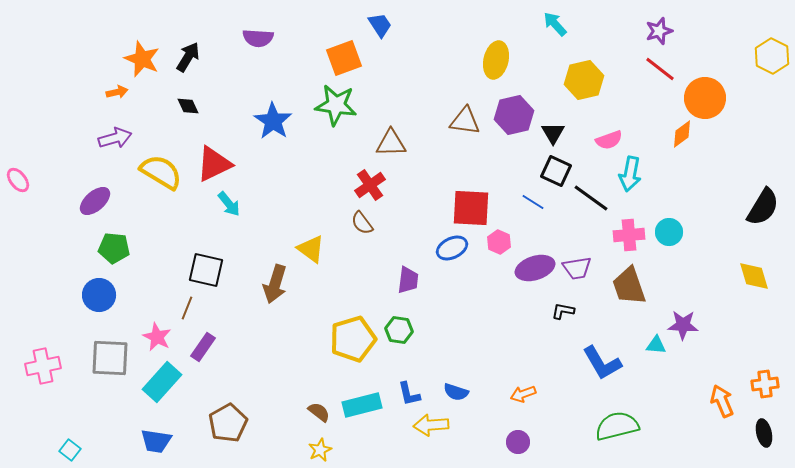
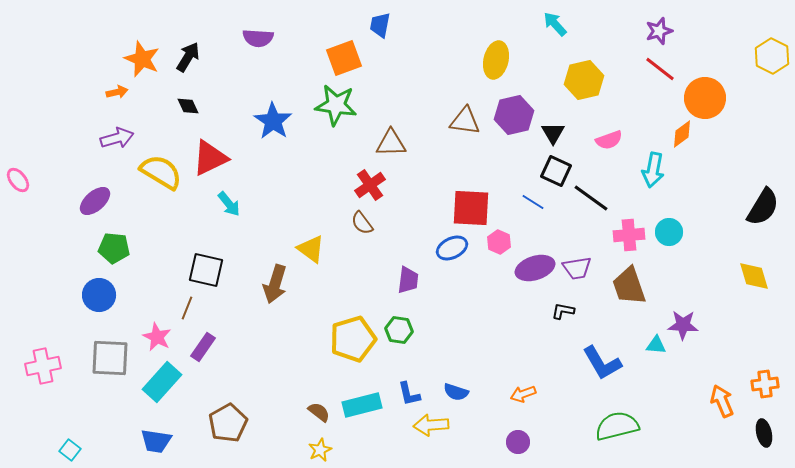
blue trapezoid at (380, 25): rotated 136 degrees counterclockwise
purple arrow at (115, 138): moved 2 px right
red triangle at (214, 164): moved 4 px left, 6 px up
cyan arrow at (630, 174): moved 23 px right, 4 px up
